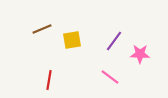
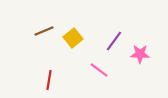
brown line: moved 2 px right, 2 px down
yellow square: moved 1 px right, 2 px up; rotated 30 degrees counterclockwise
pink line: moved 11 px left, 7 px up
